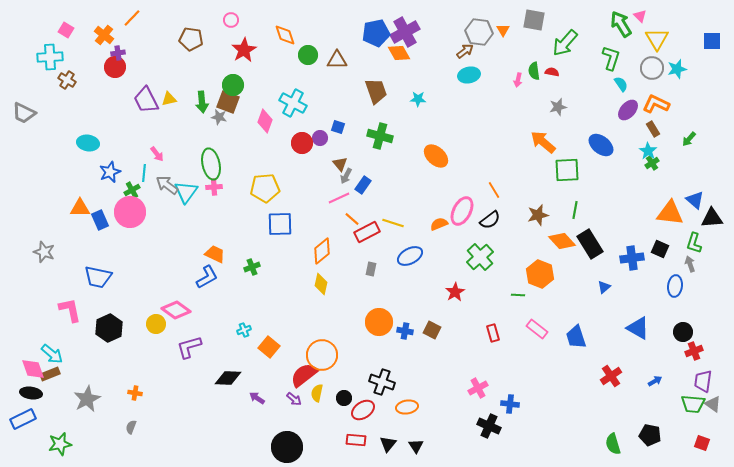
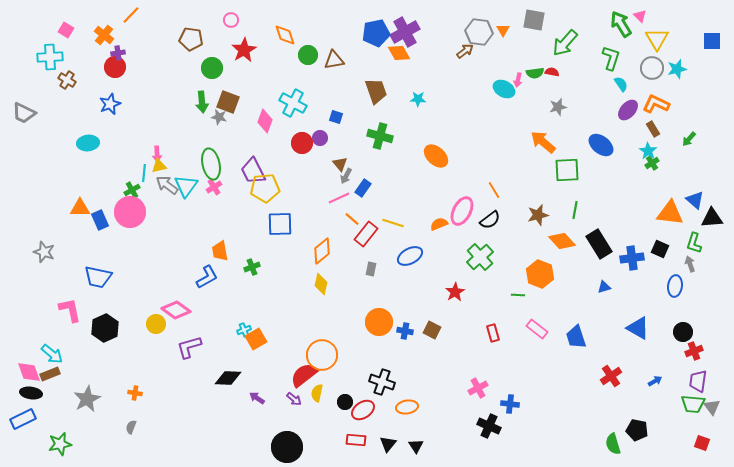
orange line at (132, 18): moved 1 px left, 3 px up
brown triangle at (337, 60): moved 3 px left; rotated 10 degrees counterclockwise
green semicircle at (534, 71): moved 1 px right, 2 px down; rotated 90 degrees counterclockwise
cyan ellipse at (469, 75): moved 35 px right, 14 px down; rotated 40 degrees clockwise
green circle at (233, 85): moved 21 px left, 17 px up
yellow triangle at (169, 99): moved 10 px left, 67 px down
purple trapezoid at (146, 100): moved 107 px right, 71 px down
blue square at (338, 127): moved 2 px left, 10 px up
cyan ellipse at (88, 143): rotated 15 degrees counterclockwise
pink arrow at (157, 154): rotated 35 degrees clockwise
blue star at (110, 172): moved 68 px up
blue rectangle at (363, 185): moved 3 px down
pink cross at (214, 187): rotated 28 degrees counterclockwise
cyan triangle at (186, 192): moved 6 px up
red rectangle at (367, 232): moved 1 px left, 2 px down; rotated 25 degrees counterclockwise
black rectangle at (590, 244): moved 9 px right
orange trapezoid at (215, 254): moved 5 px right, 3 px up; rotated 125 degrees counterclockwise
blue triangle at (604, 287): rotated 24 degrees clockwise
black hexagon at (109, 328): moved 4 px left
orange square at (269, 347): moved 13 px left, 8 px up; rotated 20 degrees clockwise
pink diamond at (33, 369): moved 4 px left, 3 px down
purple trapezoid at (703, 381): moved 5 px left
black circle at (344, 398): moved 1 px right, 4 px down
gray triangle at (713, 404): moved 1 px left, 3 px down; rotated 18 degrees clockwise
black pentagon at (650, 435): moved 13 px left, 5 px up
